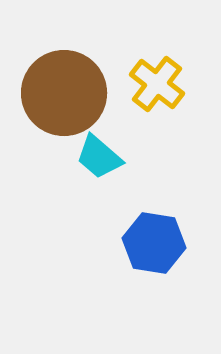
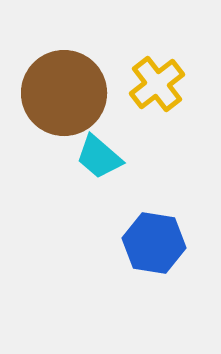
yellow cross: rotated 14 degrees clockwise
